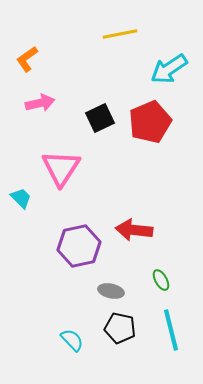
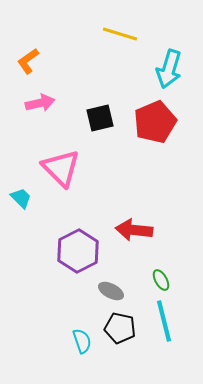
yellow line: rotated 28 degrees clockwise
orange L-shape: moved 1 px right, 2 px down
cyan arrow: rotated 39 degrees counterclockwise
black square: rotated 12 degrees clockwise
red pentagon: moved 5 px right
pink triangle: rotated 18 degrees counterclockwise
purple hexagon: moved 1 px left, 5 px down; rotated 15 degrees counterclockwise
gray ellipse: rotated 15 degrees clockwise
cyan line: moved 7 px left, 9 px up
cyan semicircle: moved 10 px right, 1 px down; rotated 25 degrees clockwise
